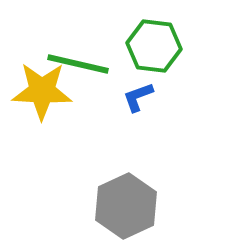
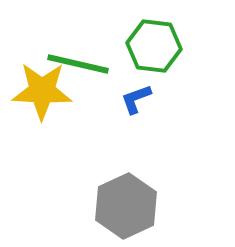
blue L-shape: moved 2 px left, 2 px down
